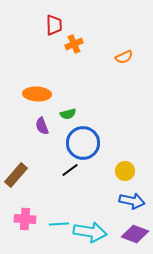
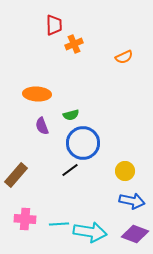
green semicircle: moved 3 px right, 1 px down
